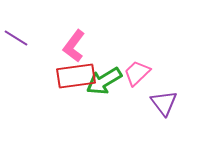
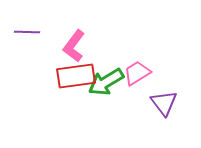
purple line: moved 11 px right, 6 px up; rotated 30 degrees counterclockwise
pink trapezoid: rotated 12 degrees clockwise
green arrow: moved 2 px right, 1 px down
